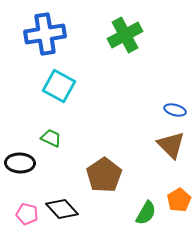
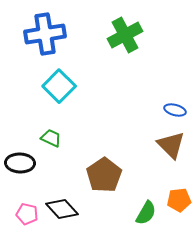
cyan square: rotated 16 degrees clockwise
orange pentagon: rotated 25 degrees clockwise
